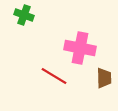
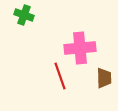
pink cross: rotated 16 degrees counterclockwise
red line: moved 6 px right; rotated 40 degrees clockwise
